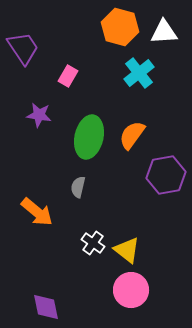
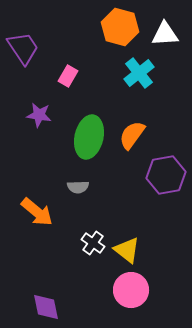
white triangle: moved 1 px right, 2 px down
gray semicircle: rotated 105 degrees counterclockwise
